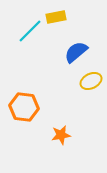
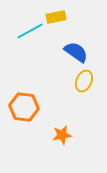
cyan line: rotated 16 degrees clockwise
blue semicircle: rotated 75 degrees clockwise
yellow ellipse: moved 7 px left; rotated 40 degrees counterclockwise
orange star: moved 1 px right
